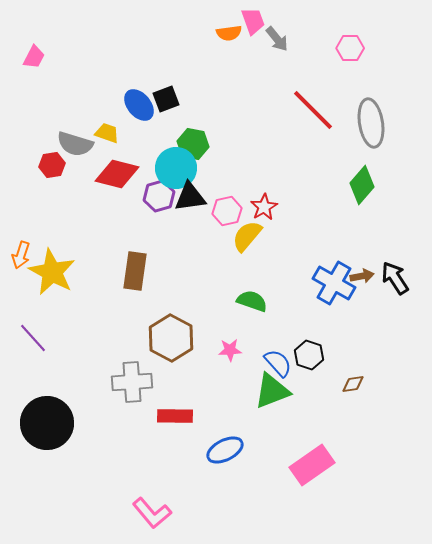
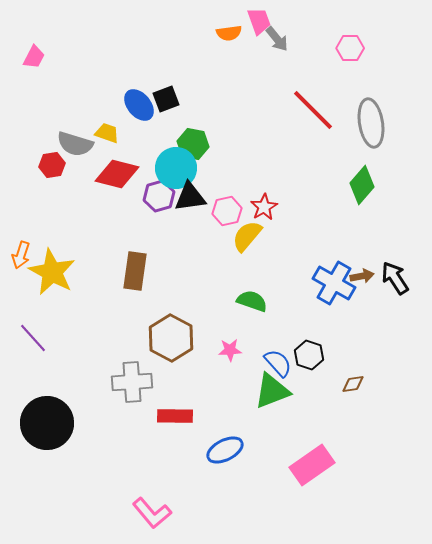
pink trapezoid at (253, 21): moved 6 px right
